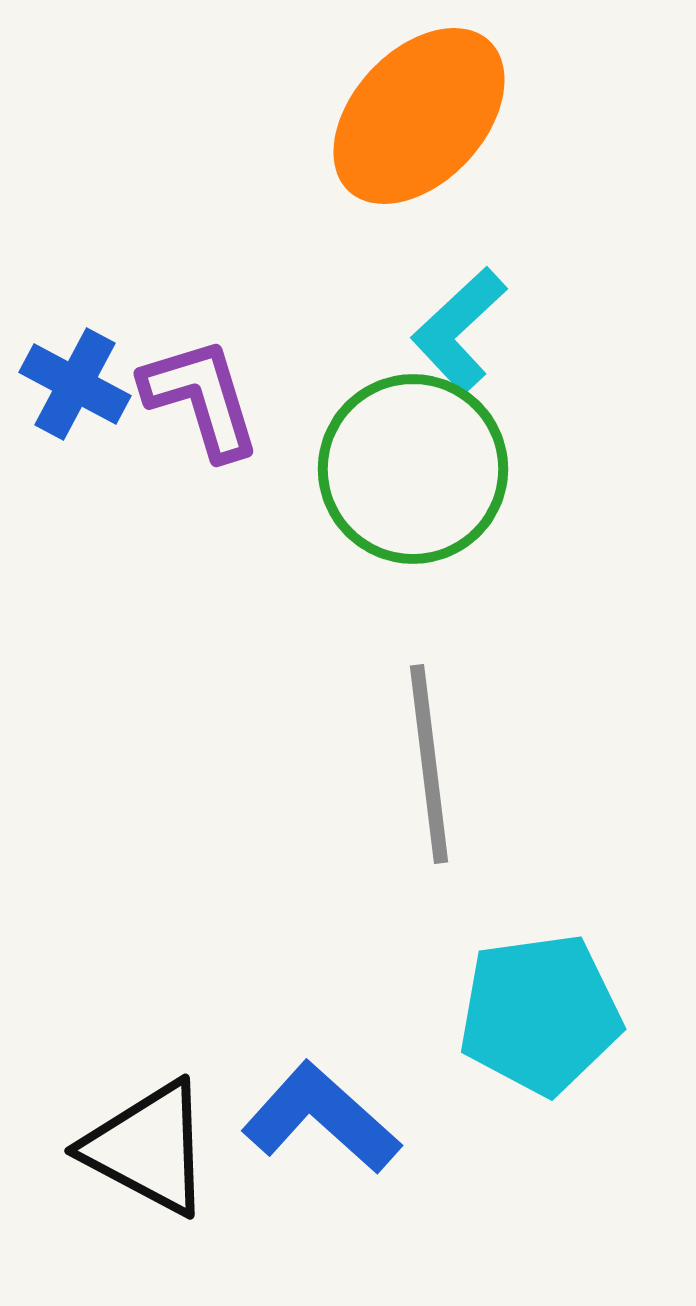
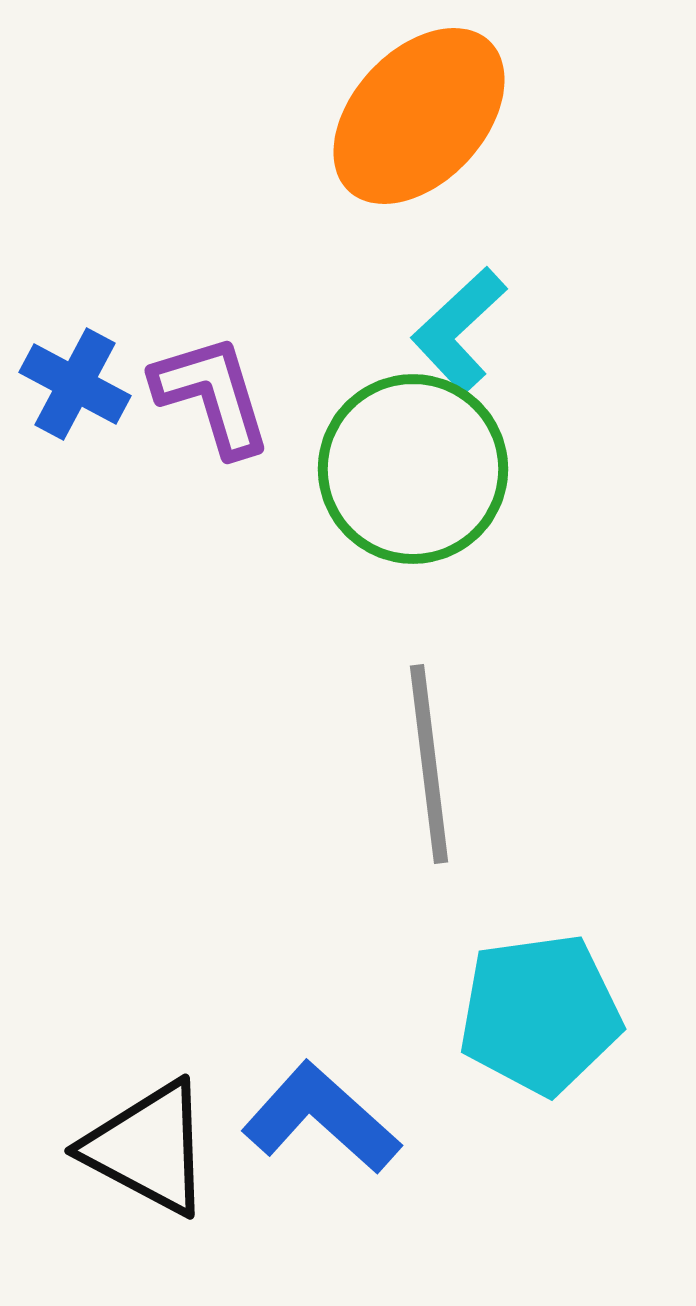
purple L-shape: moved 11 px right, 3 px up
